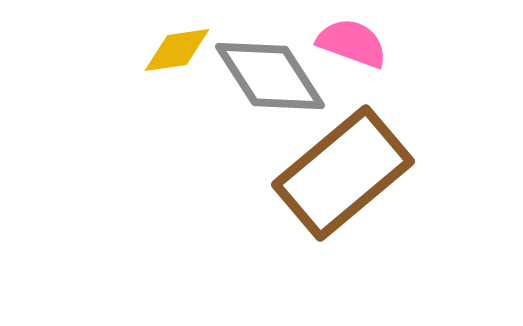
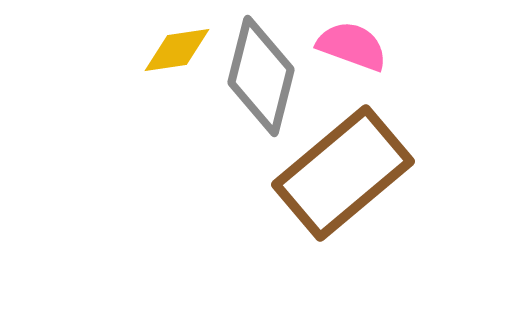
pink semicircle: moved 3 px down
gray diamond: moved 9 px left; rotated 47 degrees clockwise
